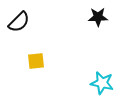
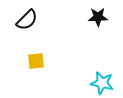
black semicircle: moved 8 px right, 2 px up
